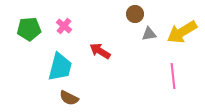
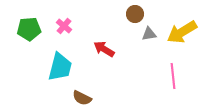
red arrow: moved 4 px right, 2 px up
brown semicircle: moved 13 px right
